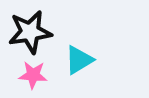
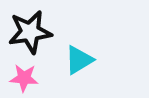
pink star: moved 9 px left, 3 px down
